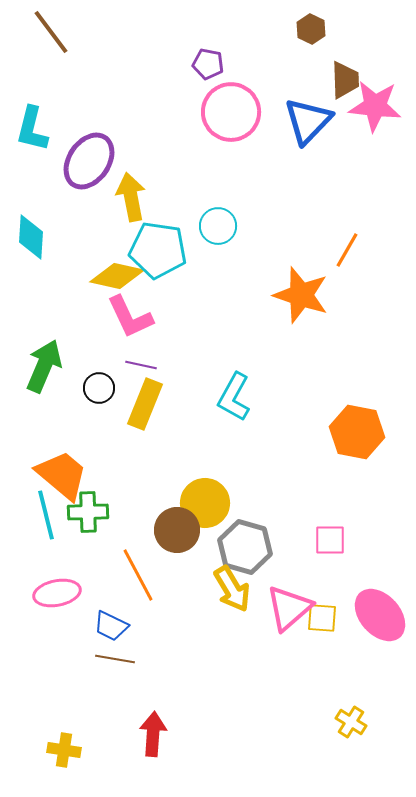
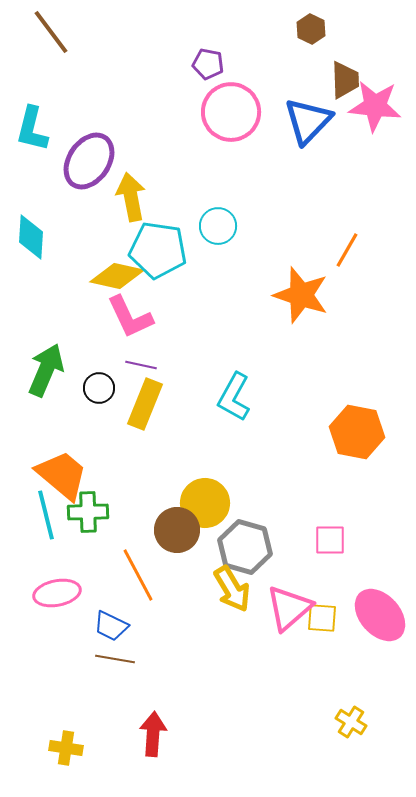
green arrow at (44, 366): moved 2 px right, 4 px down
yellow cross at (64, 750): moved 2 px right, 2 px up
